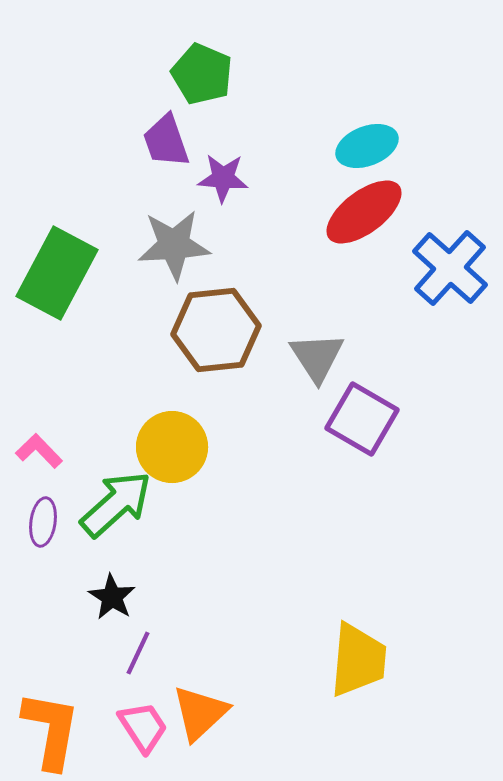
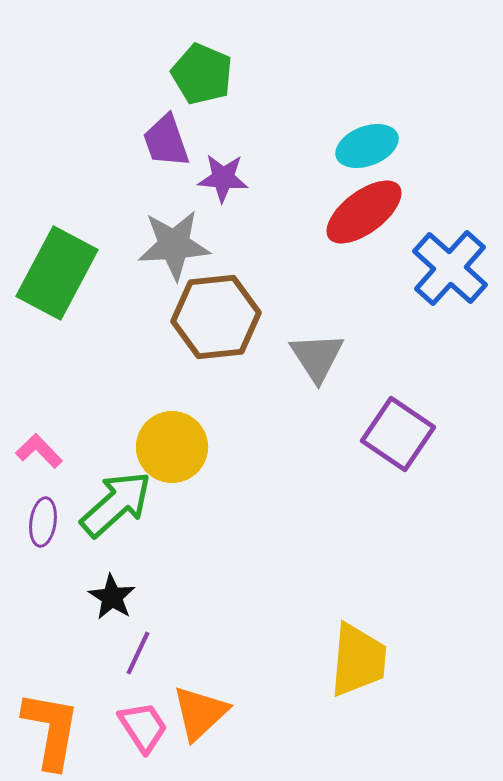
brown hexagon: moved 13 px up
purple square: moved 36 px right, 15 px down; rotated 4 degrees clockwise
